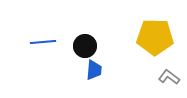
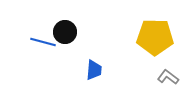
blue line: rotated 20 degrees clockwise
black circle: moved 20 px left, 14 px up
gray L-shape: moved 1 px left
